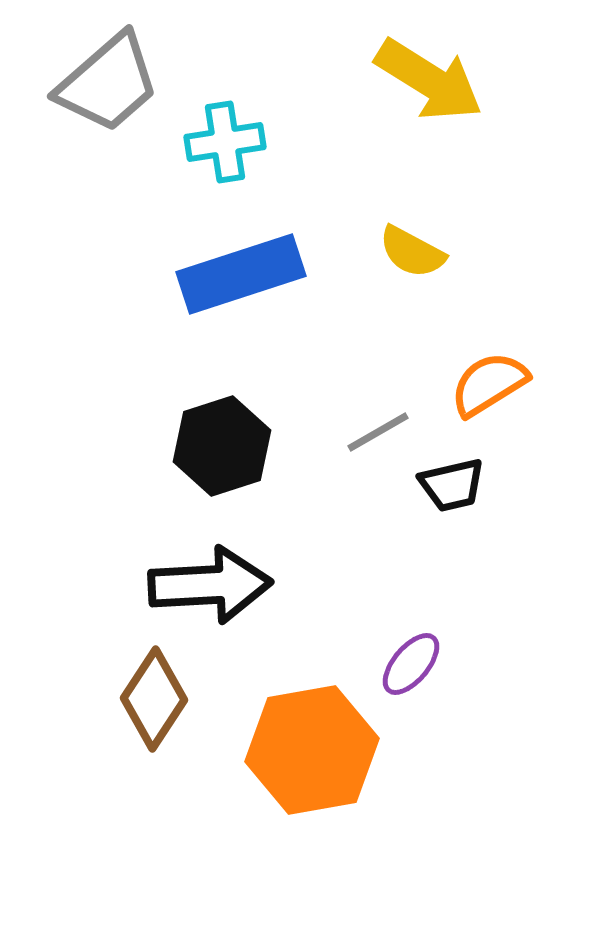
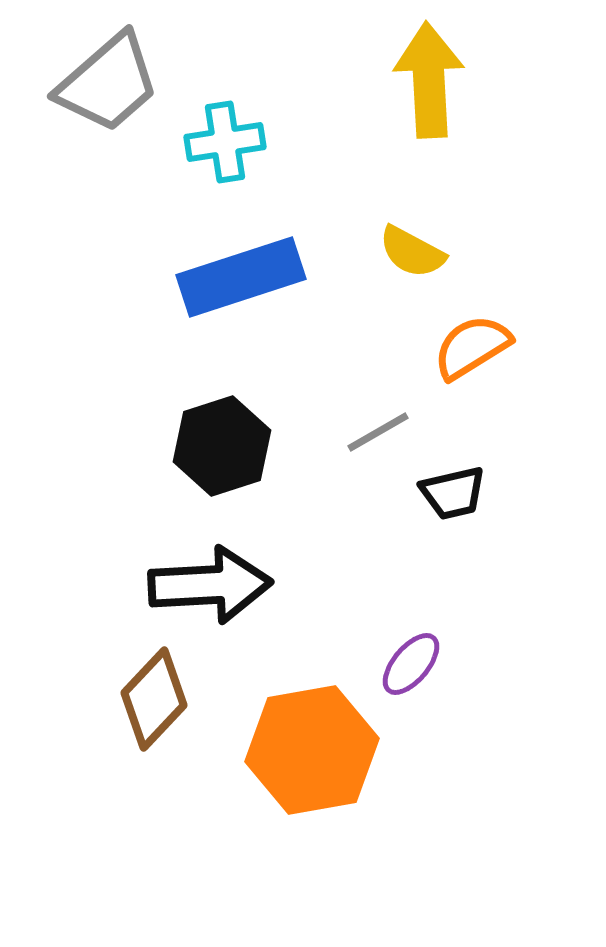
yellow arrow: rotated 125 degrees counterclockwise
blue rectangle: moved 3 px down
orange semicircle: moved 17 px left, 37 px up
black trapezoid: moved 1 px right, 8 px down
brown diamond: rotated 10 degrees clockwise
